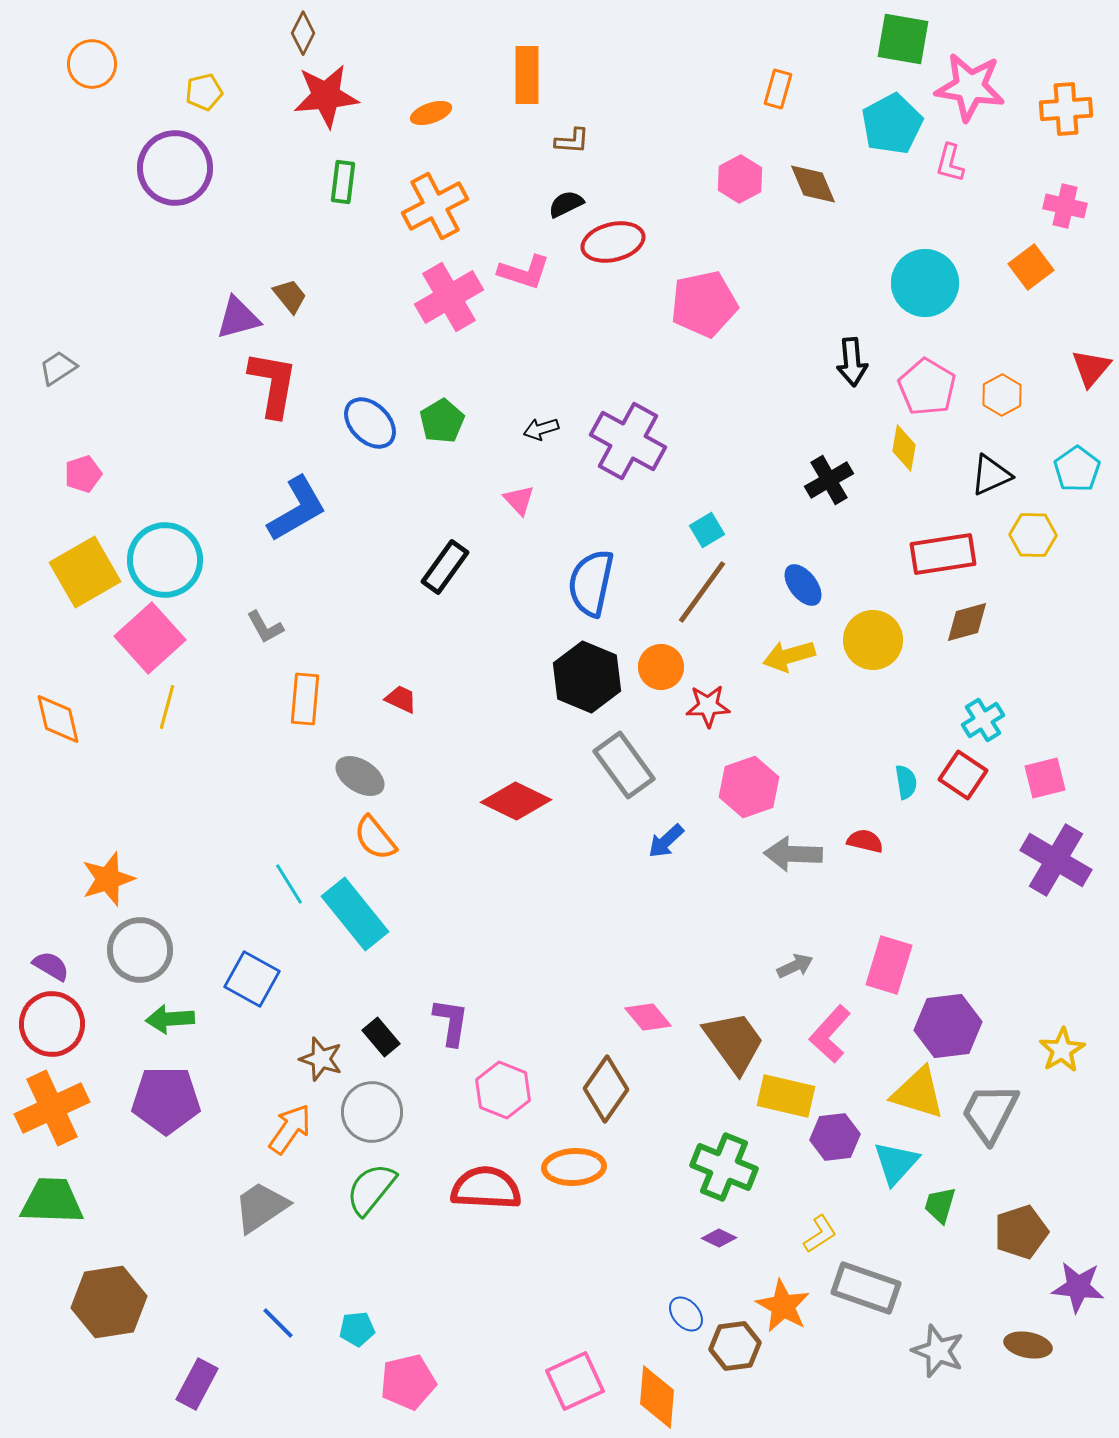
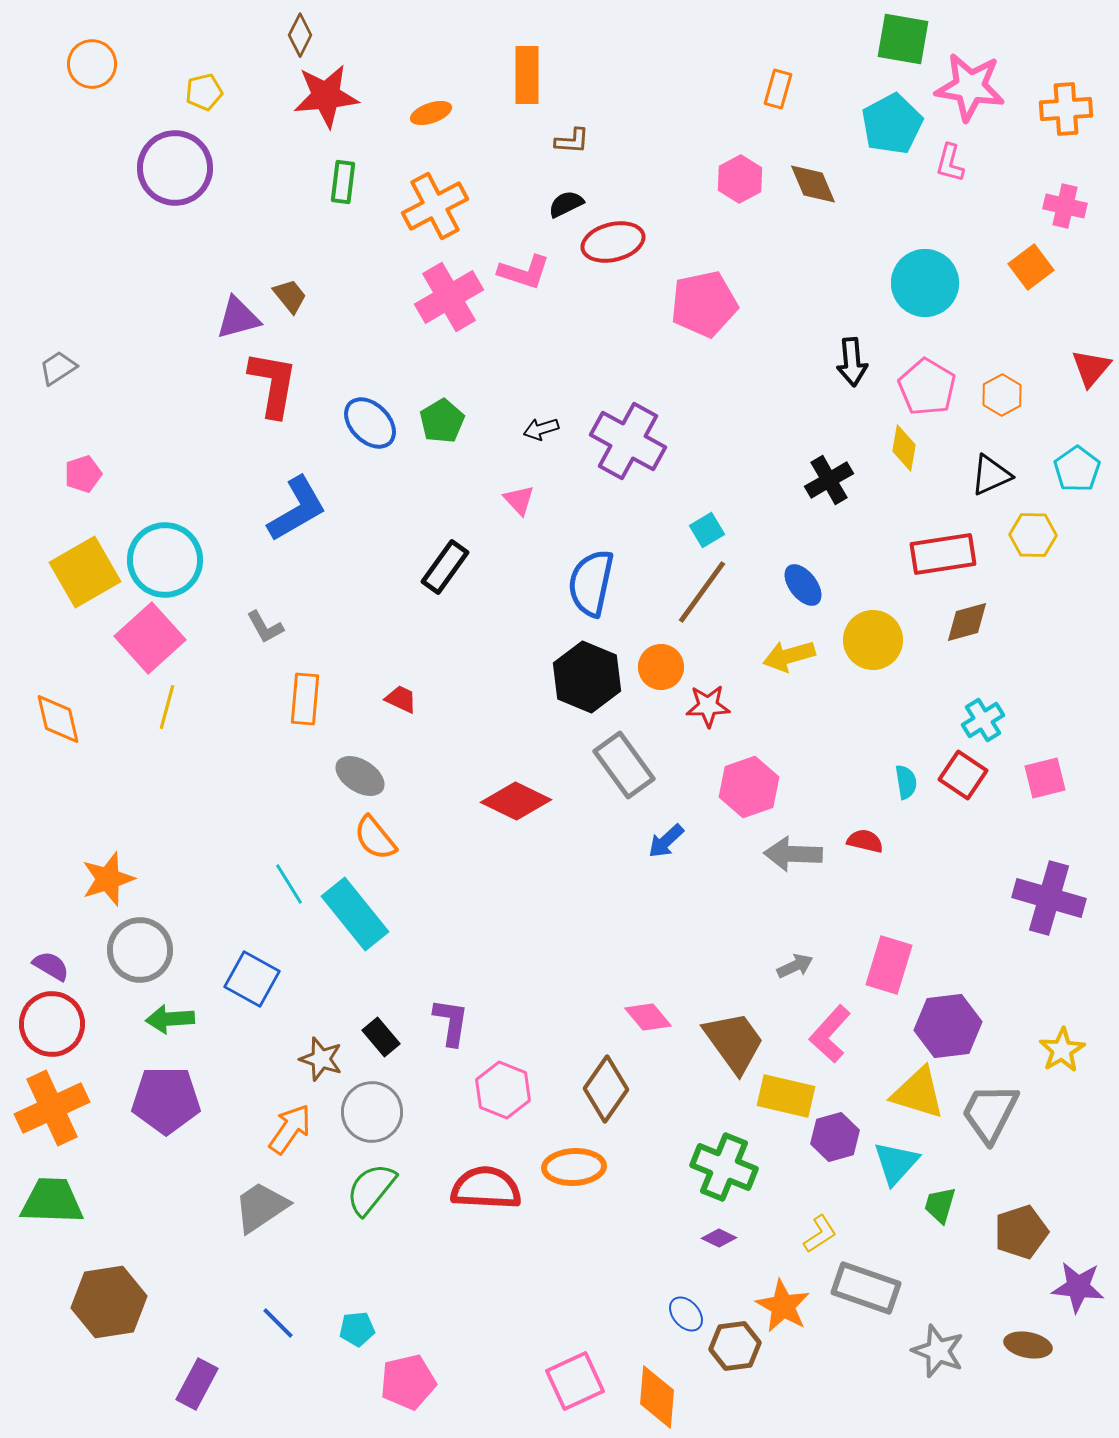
brown diamond at (303, 33): moved 3 px left, 2 px down
purple cross at (1056, 860): moved 7 px left, 38 px down; rotated 14 degrees counterclockwise
purple hexagon at (835, 1137): rotated 9 degrees counterclockwise
